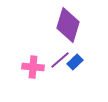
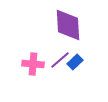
purple diamond: rotated 20 degrees counterclockwise
pink cross: moved 3 px up
